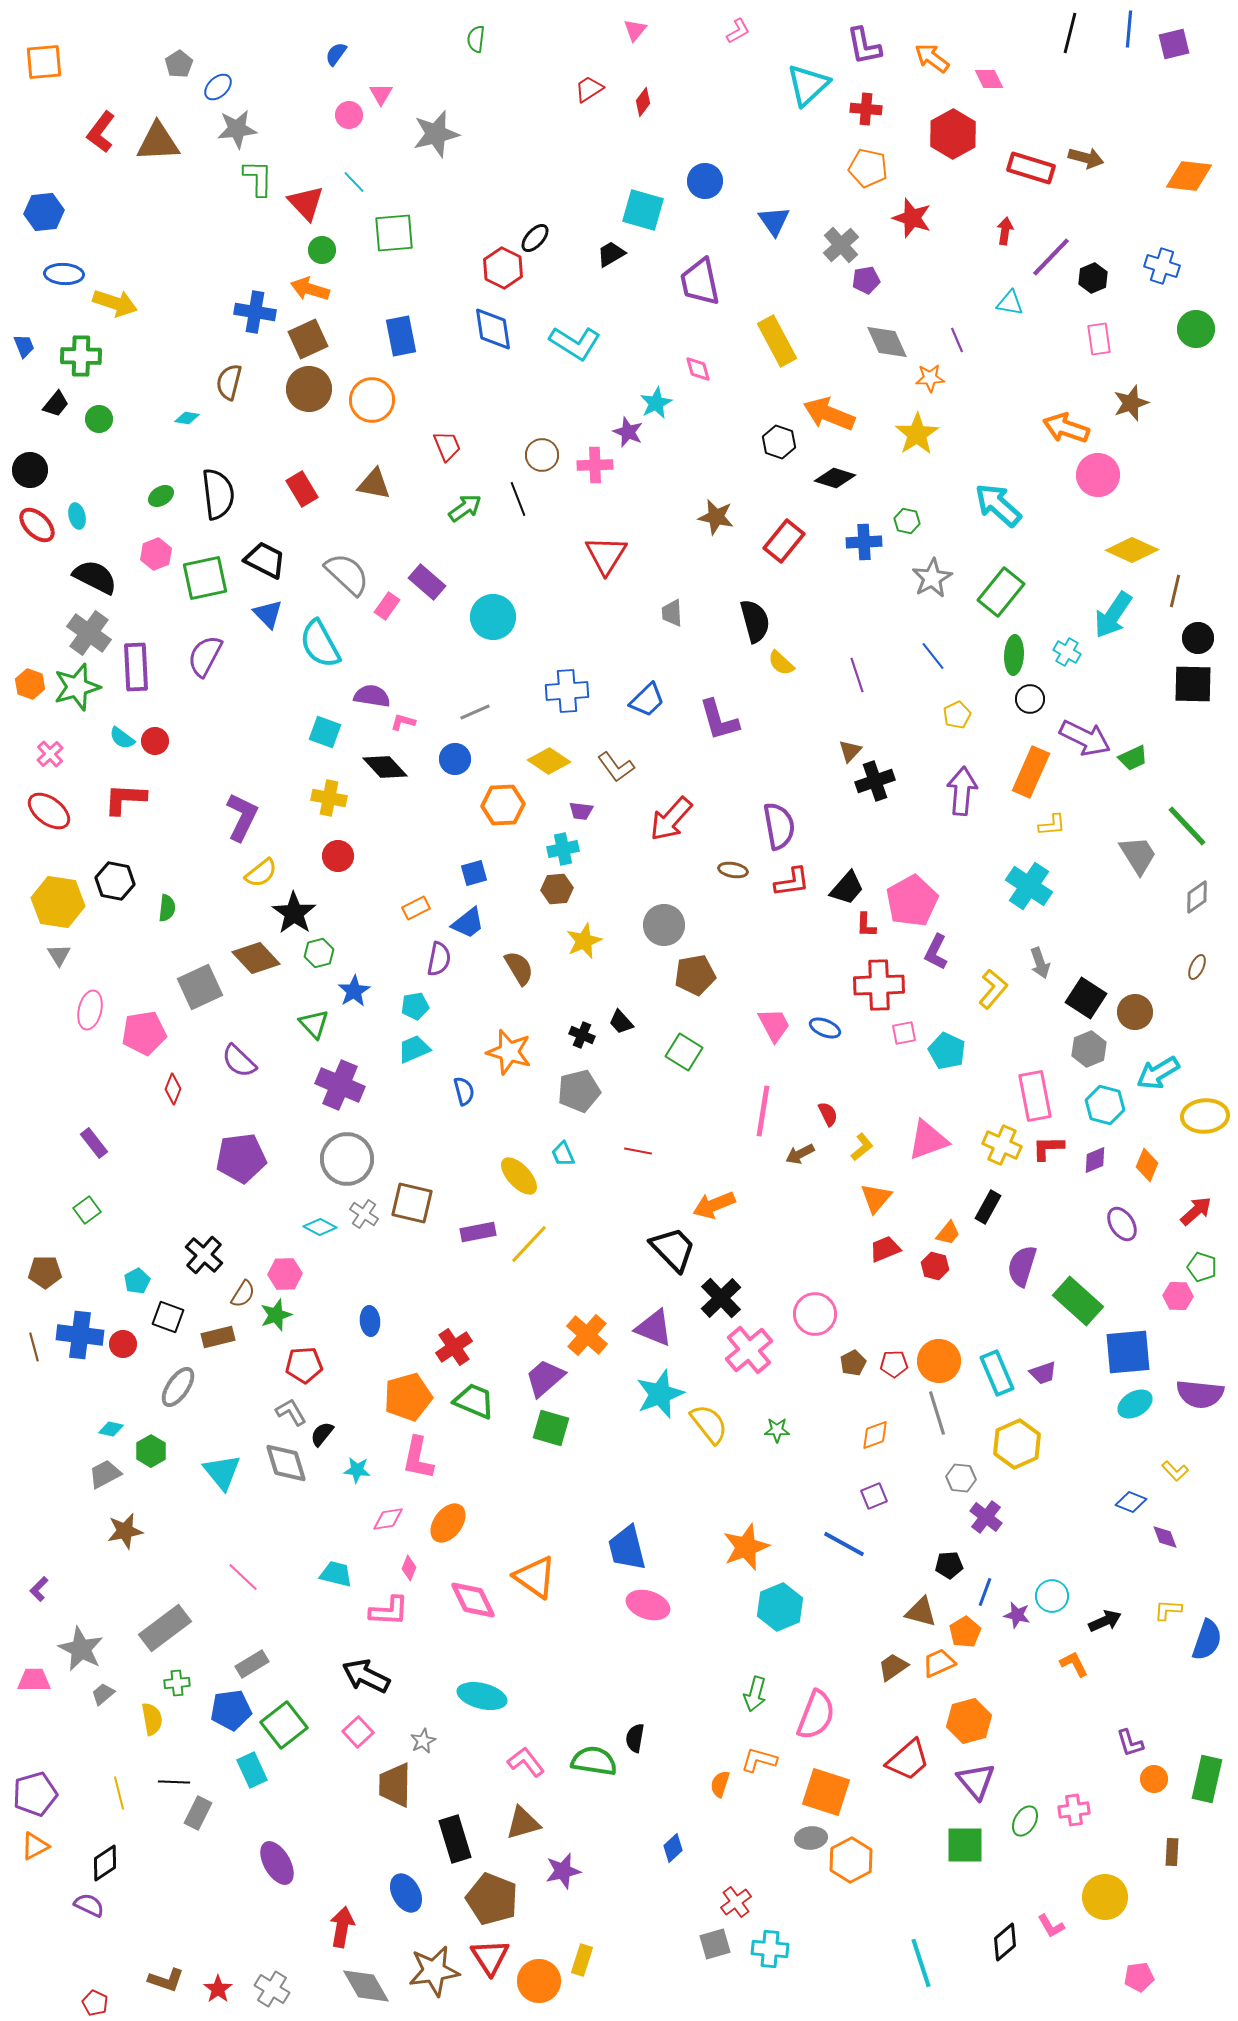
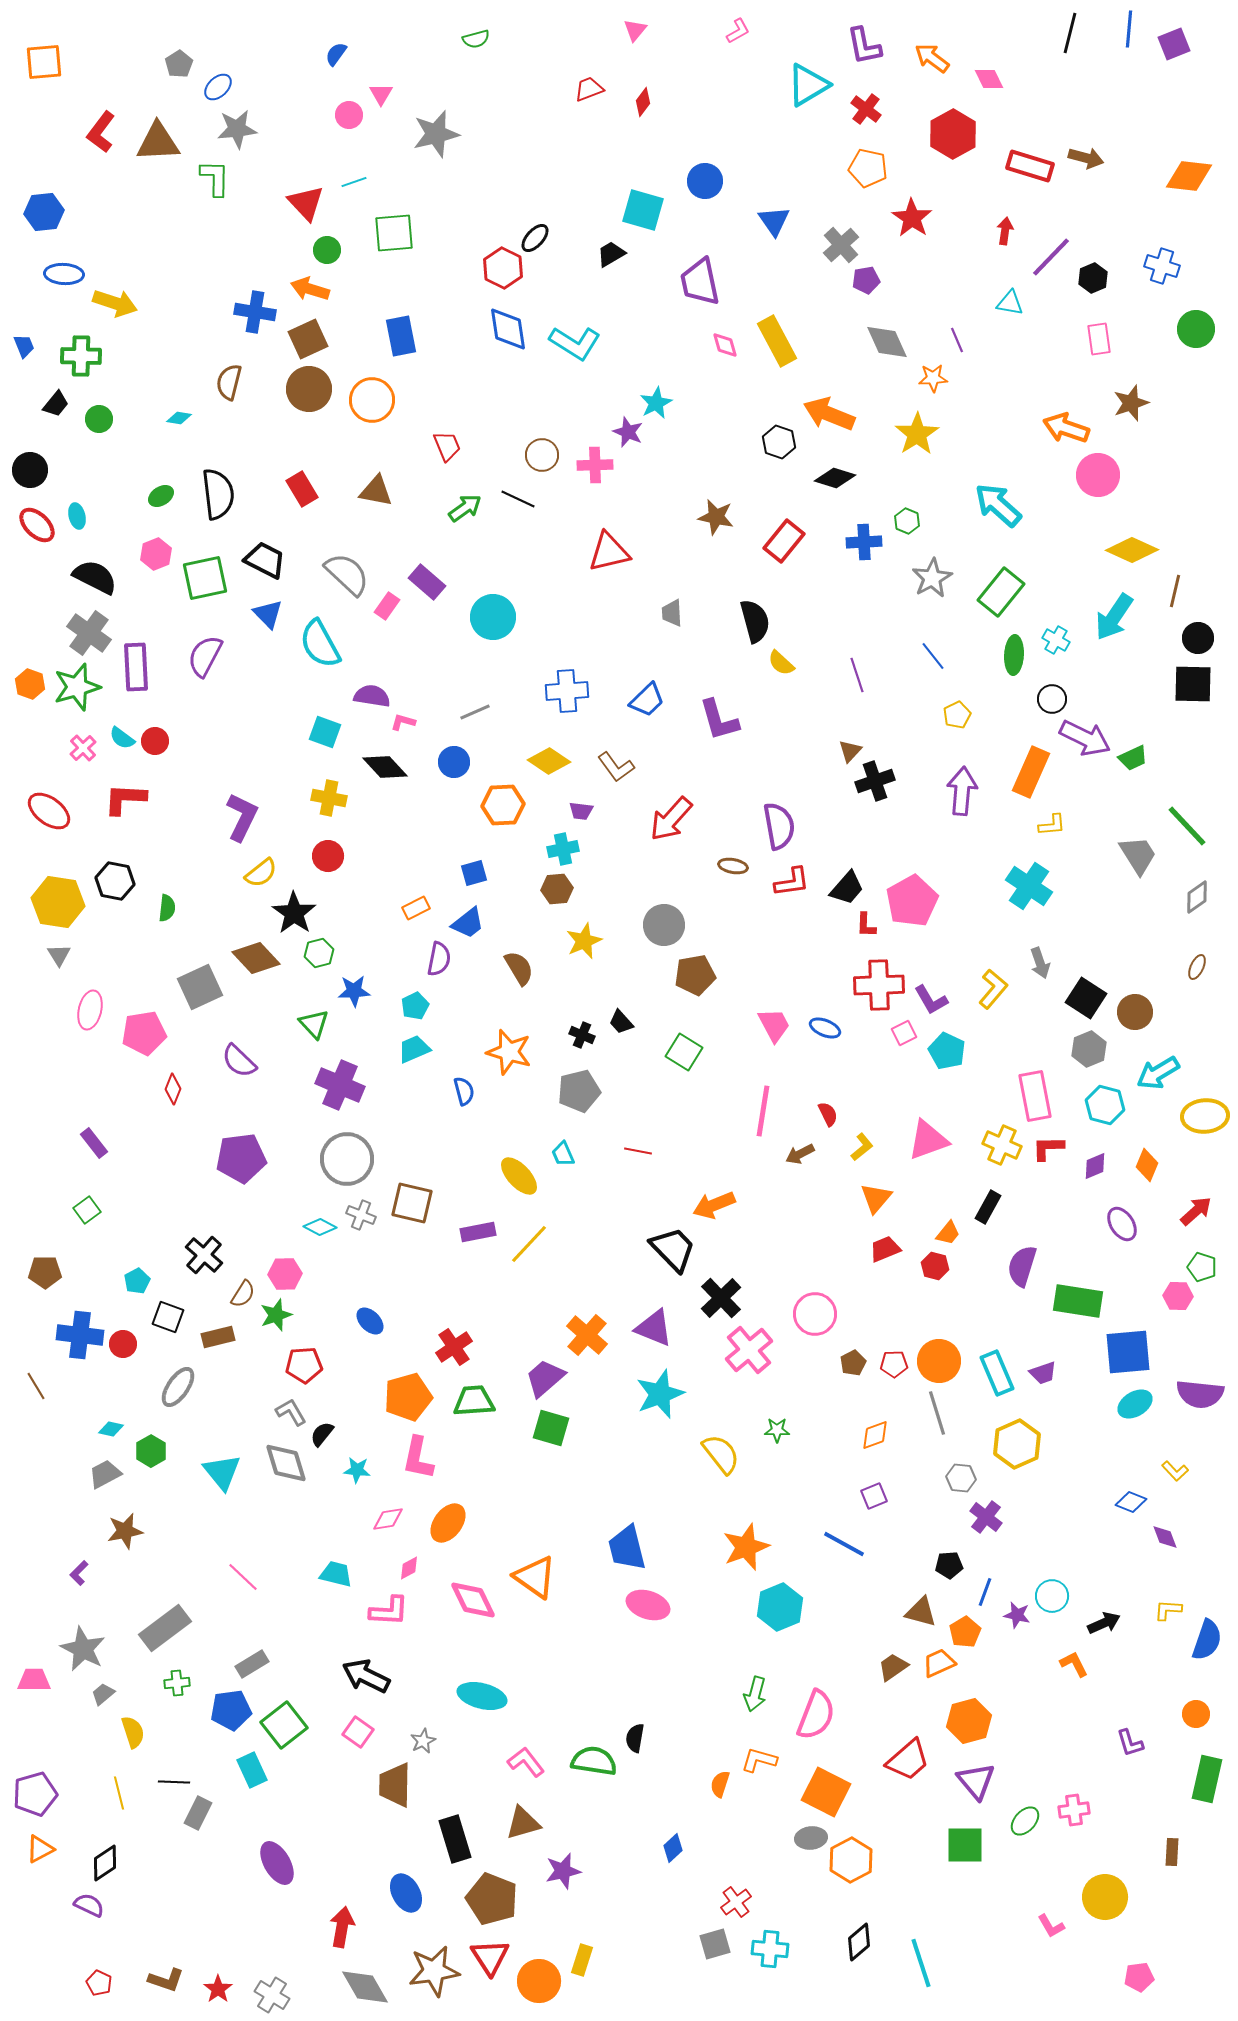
green semicircle at (476, 39): rotated 112 degrees counterclockwise
purple square at (1174, 44): rotated 8 degrees counterclockwise
cyan triangle at (808, 85): rotated 12 degrees clockwise
red trapezoid at (589, 89): rotated 12 degrees clockwise
red cross at (866, 109): rotated 32 degrees clockwise
red rectangle at (1031, 168): moved 1 px left, 2 px up
green L-shape at (258, 178): moved 43 px left
cyan line at (354, 182): rotated 65 degrees counterclockwise
red star at (912, 218): rotated 15 degrees clockwise
green circle at (322, 250): moved 5 px right
blue diamond at (493, 329): moved 15 px right
pink diamond at (698, 369): moved 27 px right, 24 px up
orange star at (930, 378): moved 3 px right
cyan diamond at (187, 418): moved 8 px left
brown triangle at (374, 484): moved 2 px right, 7 px down
black line at (518, 499): rotated 44 degrees counterclockwise
green hexagon at (907, 521): rotated 10 degrees clockwise
red triangle at (606, 555): moved 3 px right, 3 px up; rotated 45 degrees clockwise
cyan arrow at (1113, 615): moved 1 px right, 2 px down
cyan cross at (1067, 652): moved 11 px left, 12 px up
black circle at (1030, 699): moved 22 px right
pink cross at (50, 754): moved 33 px right, 6 px up
blue circle at (455, 759): moved 1 px left, 3 px down
red circle at (338, 856): moved 10 px left
brown ellipse at (733, 870): moved 4 px up
purple L-shape at (936, 952): moved 5 px left, 48 px down; rotated 57 degrees counterclockwise
blue star at (354, 991): rotated 28 degrees clockwise
cyan pentagon at (415, 1006): rotated 16 degrees counterclockwise
pink square at (904, 1033): rotated 15 degrees counterclockwise
purple diamond at (1095, 1160): moved 6 px down
gray cross at (364, 1214): moved 3 px left, 1 px down; rotated 12 degrees counterclockwise
green rectangle at (1078, 1301): rotated 33 degrees counterclockwise
blue ellipse at (370, 1321): rotated 40 degrees counterclockwise
brown line at (34, 1347): moved 2 px right, 39 px down; rotated 16 degrees counterclockwise
green trapezoid at (474, 1401): rotated 27 degrees counterclockwise
yellow semicircle at (709, 1424): moved 12 px right, 30 px down
pink diamond at (409, 1568): rotated 40 degrees clockwise
purple L-shape at (39, 1589): moved 40 px right, 16 px up
black arrow at (1105, 1621): moved 1 px left, 2 px down
gray star at (81, 1649): moved 2 px right
yellow semicircle at (152, 1719): moved 19 px left, 13 px down; rotated 8 degrees counterclockwise
pink square at (358, 1732): rotated 12 degrees counterclockwise
orange circle at (1154, 1779): moved 42 px right, 65 px up
orange square at (826, 1792): rotated 9 degrees clockwise
green ellipse at (1025, 1821): rotated 12 degrees clockwise
orange triangle at (35, 1846): moved 5 px right, 3 px down
black diamond at (1005, 1942): moved 146 px left
gray diamond at (366, 1986): moved 1 px left, 1 px down
gray cross at (272, 1989): moved 6 px down
red pentagon at (95, 2003): moved 4 px right, 20 px up
